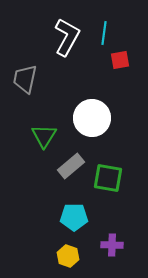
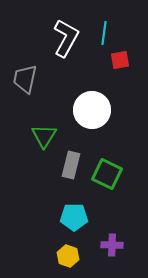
white L-shape: moved 1 px left, 1 px down
white circle: moved 8 px up
gray rectangle: moved 1 px up; rotated 36 degrees counterclockwise
green square: moved 1 px left, 4 px up; rotated 16 degrees clockwise
